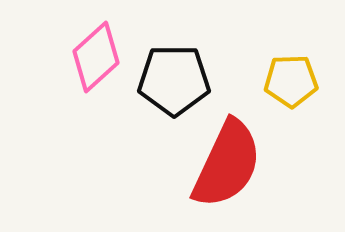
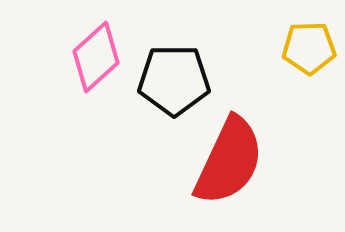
yellow pentagon: moved 18 px right, 33 px up
red semicircle: moved 2 px right, 3 px up
